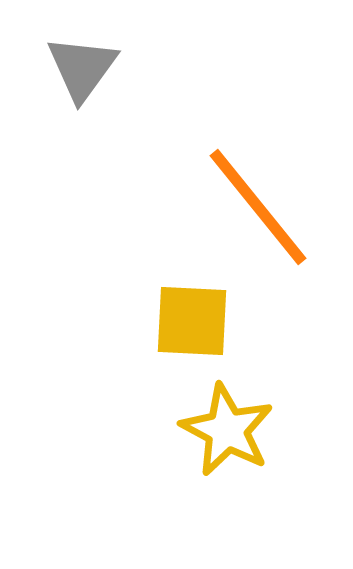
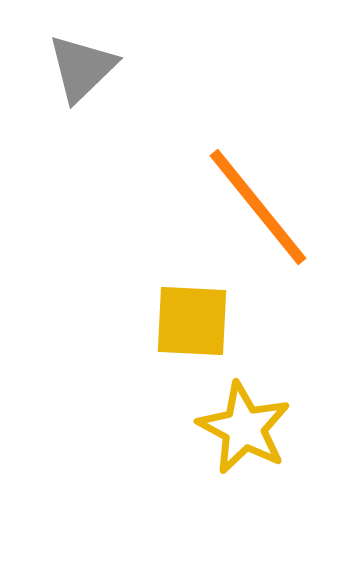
gray triangle: rotated 10 degrees clockwise
yellow star: moved 17 px right, 2 px up
